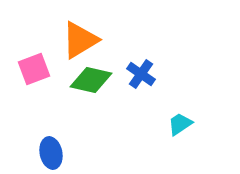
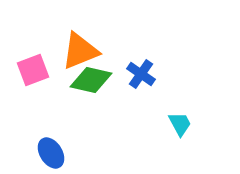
orange triangle: moved 11 px down; rotated 9 degrees clockwise
pink square: moved 1 px left, 1 px down
cyan trapezoid: rotated 96 degrees clockwise
blue ellipse: rotated 20 degrees counterclockwise
